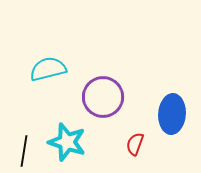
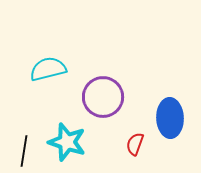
blue ellipse: moved 2 px left, 4 px down; rotated 6 degrees counterclockwise
